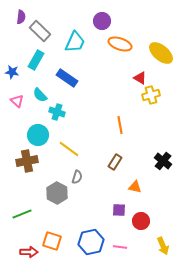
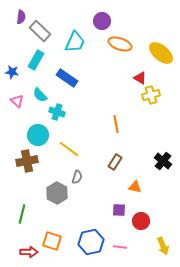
orange line: moved 4 px left, 1 px up
green line: rotated 54 degrees counterclockwise
